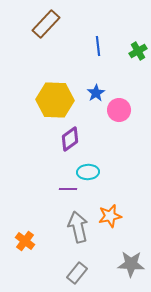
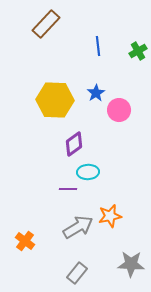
purple diamond: moved 4 px right, 5 px down
gray arrow: rotated 72 degrees clockwise
